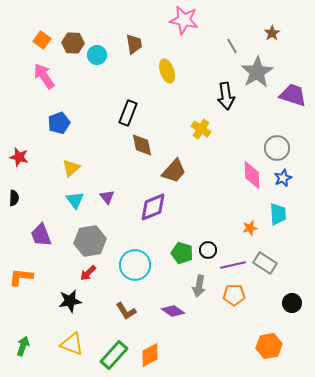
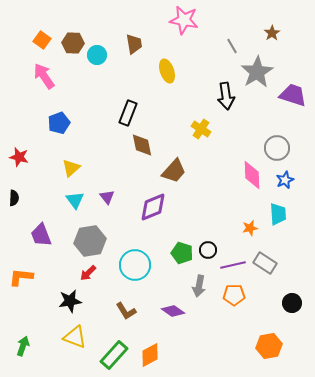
blue star at (283, 178): moved 2 px right, 2 px down
yellow triangle at (72, 344): moved 3 px right, 7 px up
